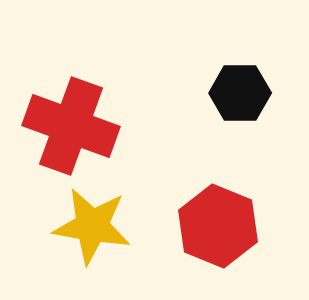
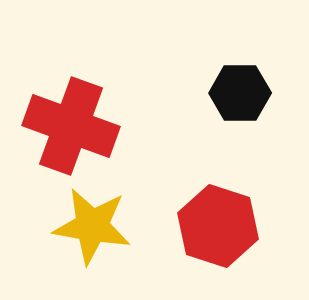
red hexagon: rotated 4 degrees counterclockwise
